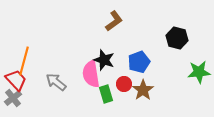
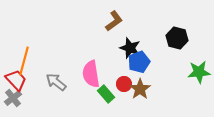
black star: moved 26 px right, 12 px up
brown star: moved 3 px left, 1 px up
green rectangle: rotated 24 degrees counterclockwise
